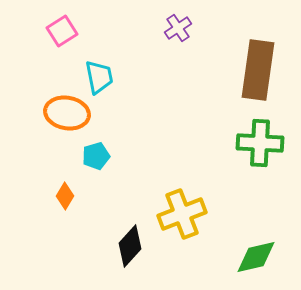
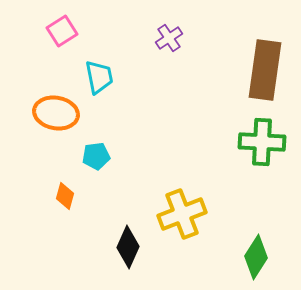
purple cross: moved 9 px left, 10 px down
brown rectangle: moved 7 px right
orange ellipse: moved 11 px left
green cross: moved 2 px right, 1 px up
cyan pentagon: rotated 8 degrees clockwise
orange diamond: rotated 16 degrees counterclockwise
black diamond: moved 2 px left, 1 px down; rotated 18 degrees counterclockwise
green diamond: rotated 45 degrees counterclockwise
